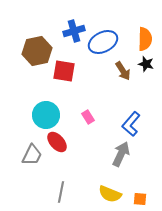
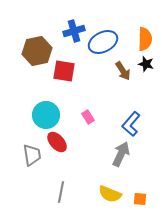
gray trapezoid: rotated 35 degrees counterclockwise
